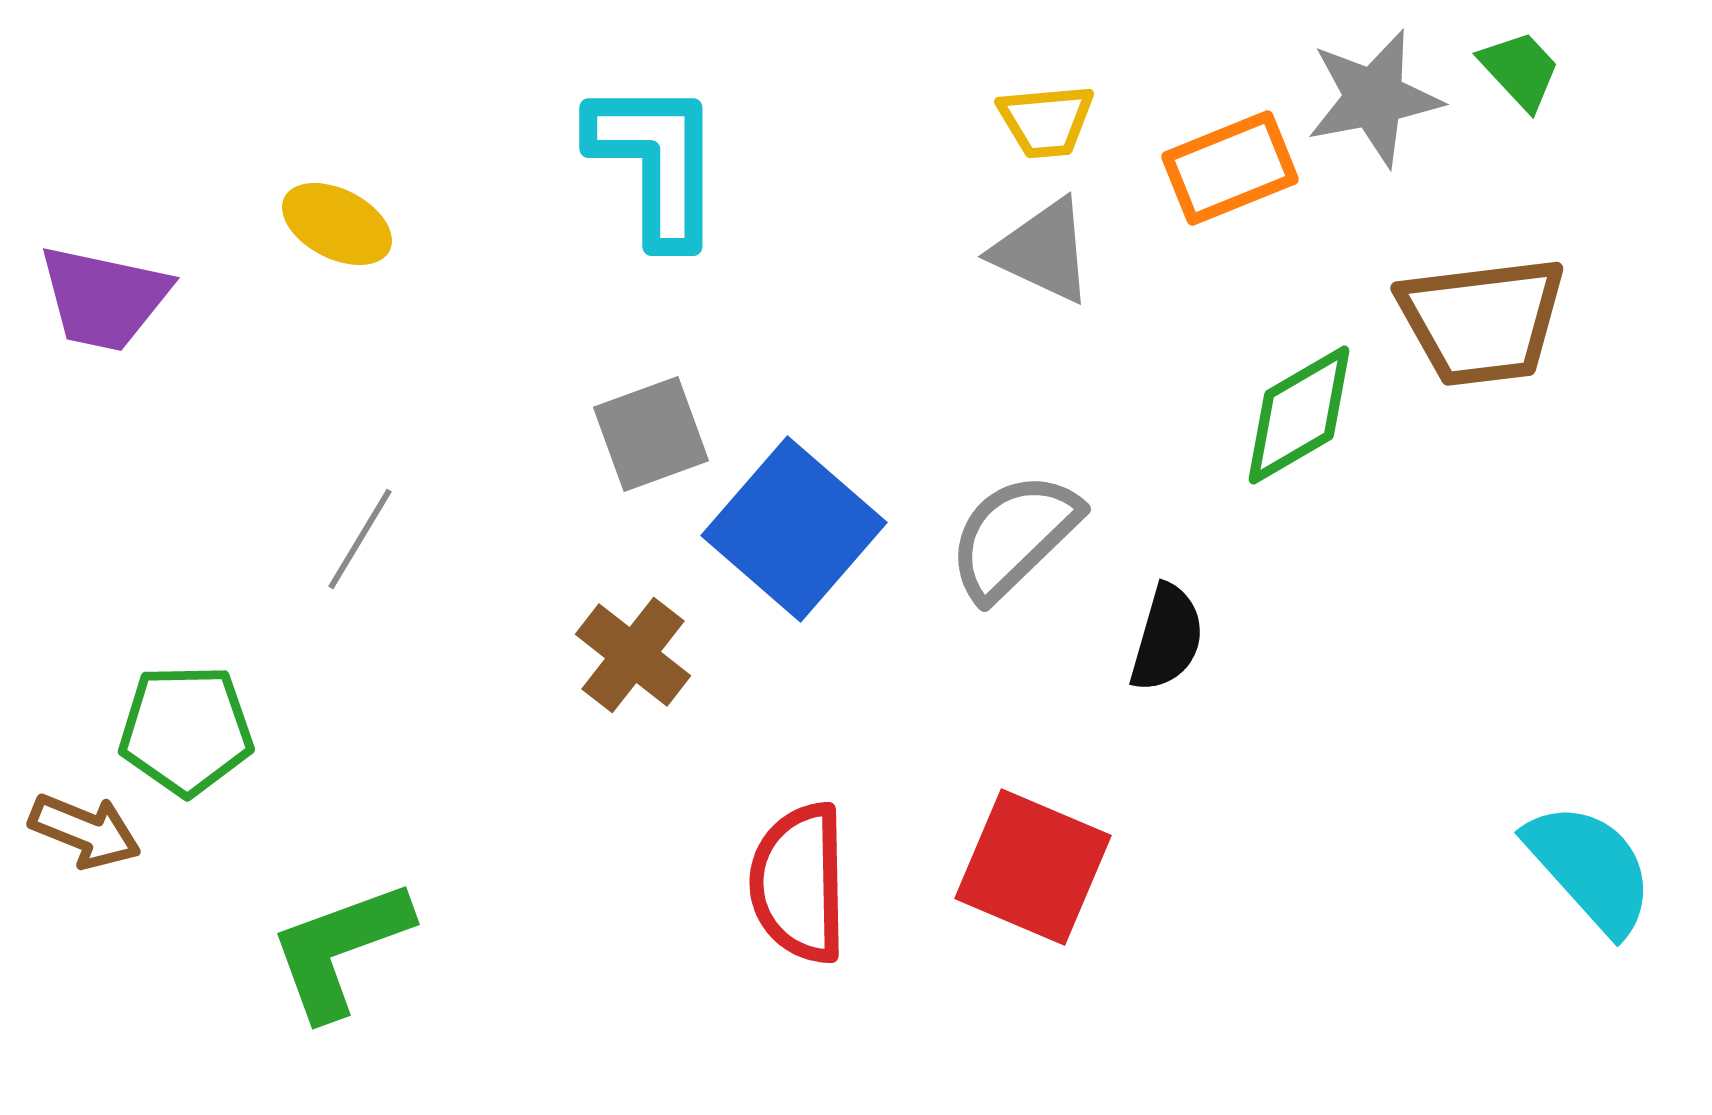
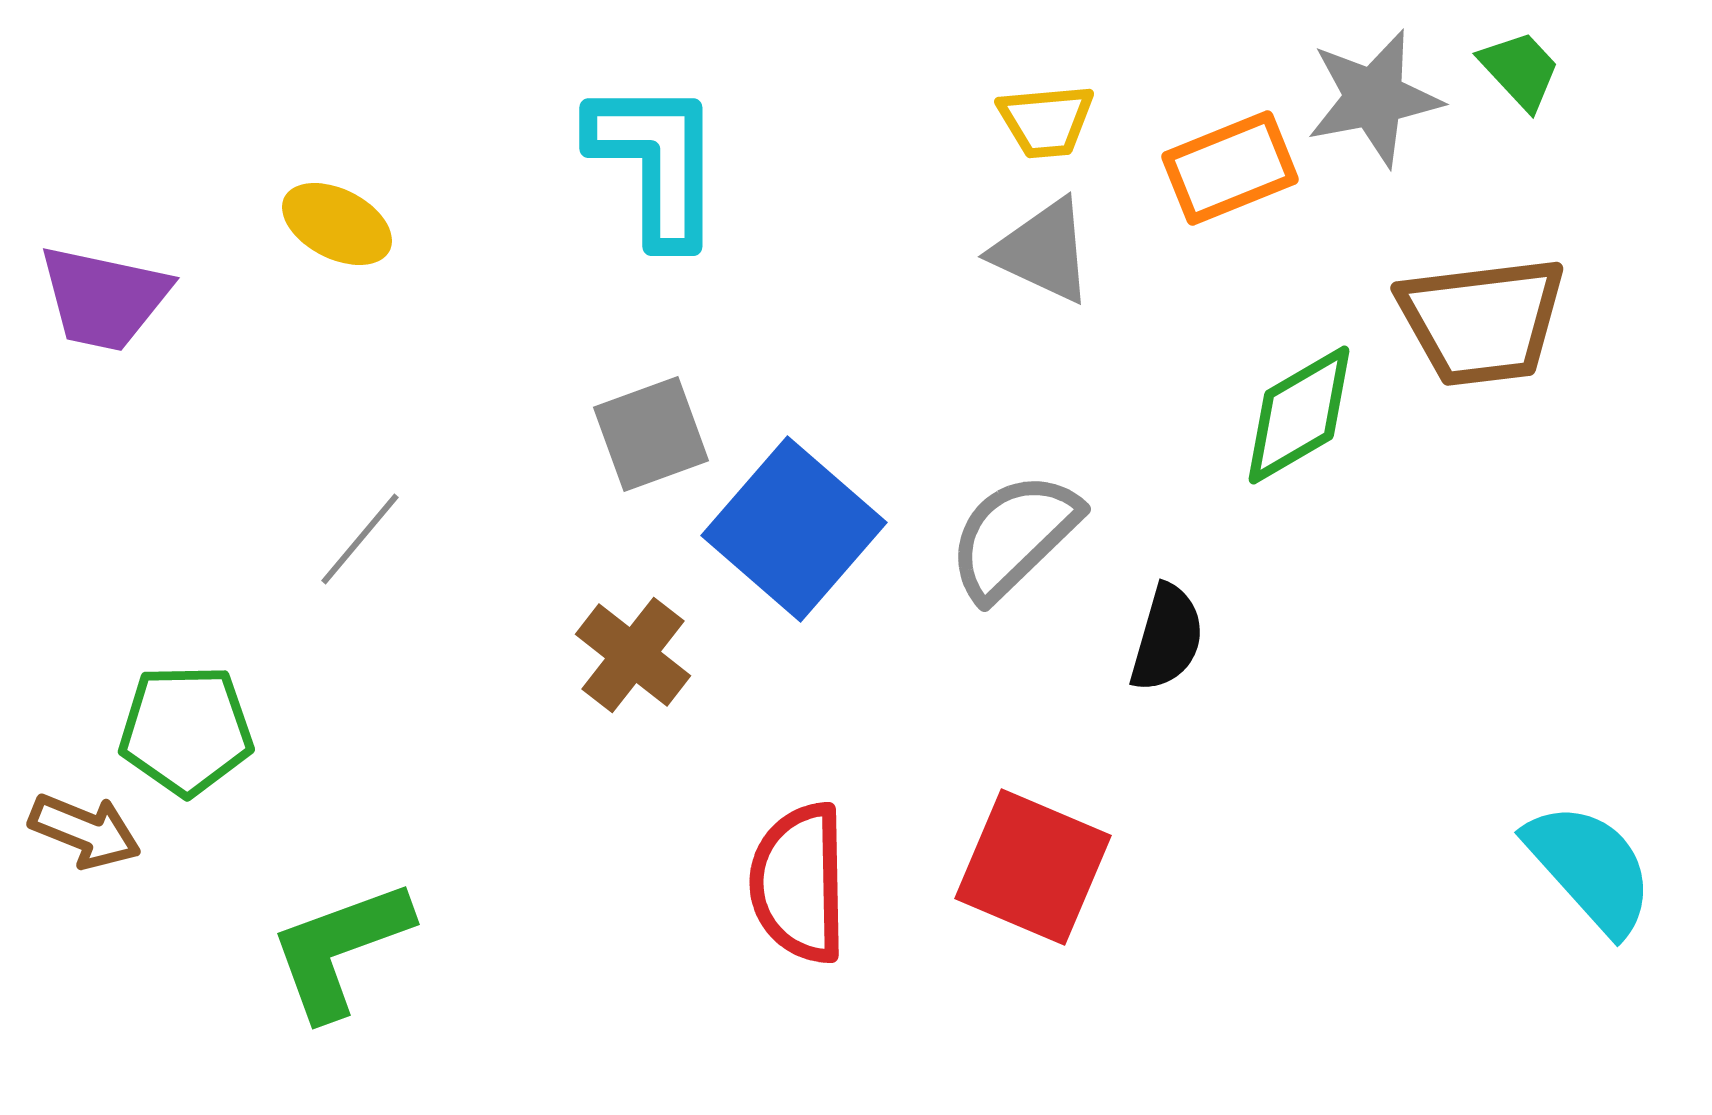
gray line: rotated 9 degrees clockwise
